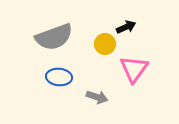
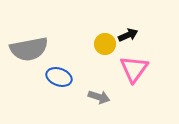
black arrow: moved 2 px right, 8 px down
gray semicircle: moved 25 px left, 12 px down; rotated 9 degrees clockwise
blue ellipse: rotated 15 degrees clockwise
gray arrow: moved 2 px right
